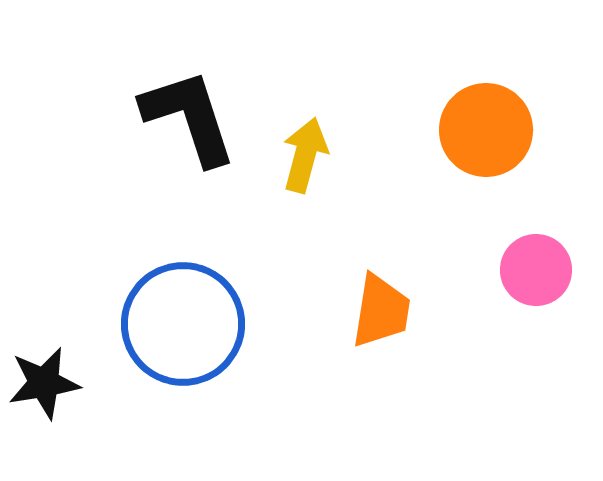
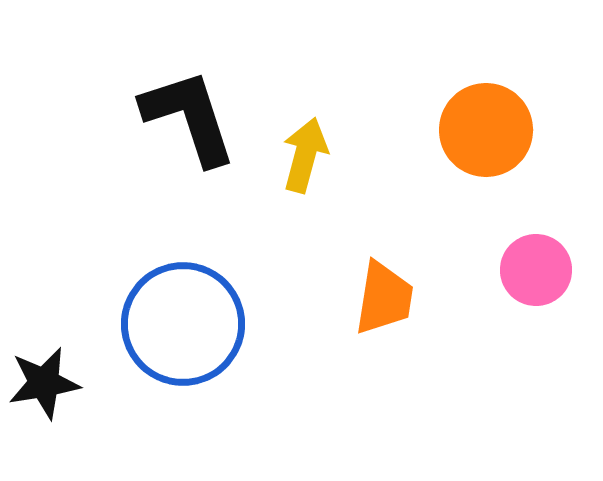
orange trapezoid: moved 3 px right, 13 px up
